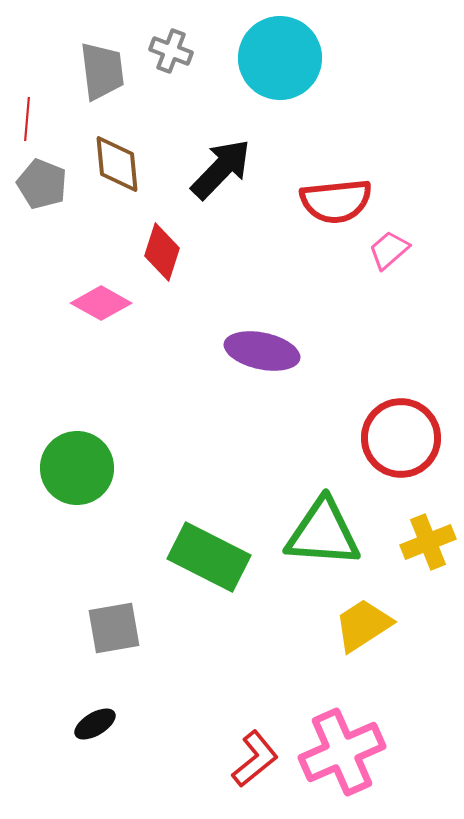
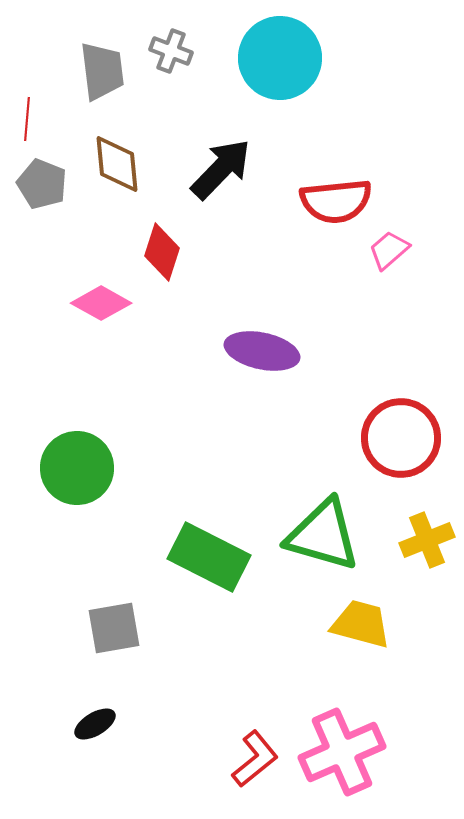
green triangle: moved 2 px down; rotated 12 degrees clockwise
yellow cross: moved 1 px left, 2 px up
yellow trapezoid: moved 2 px left, 1 px up; rotated 48 degrees clockwise
